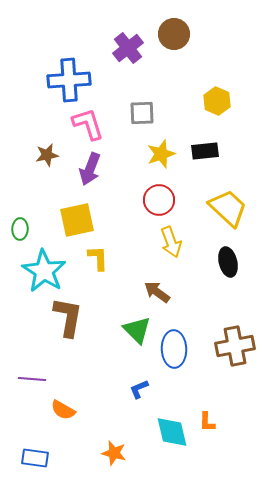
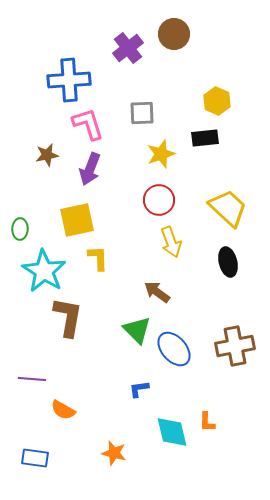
black rectangle: moved 13 px up
blue ellipse: rotated 39 degrees counterclockwise
blue L-shape: rotated 15 degrees clockwise
